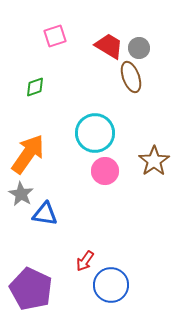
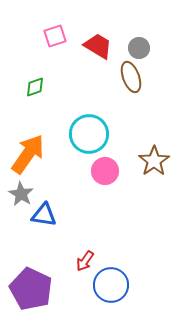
red trapezoid: moved 11 px left
cyan circle: moved 6 px left, 1 px down
blue triangle: moved 1 px left, 1 px down
